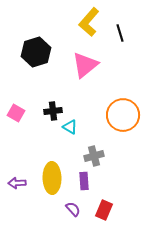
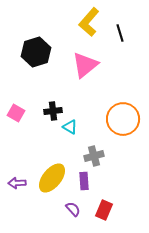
orange circle: moved 4 px down
yellow ellipse: rotated 40 degrees clockwise
